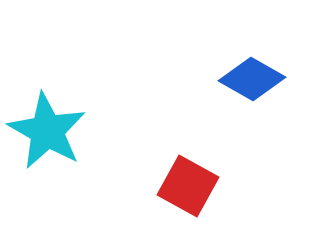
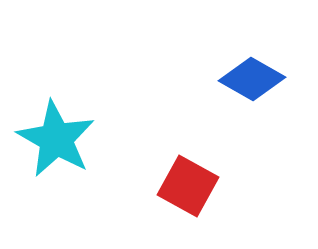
cyan star: moved 9 px right, 8 px down
